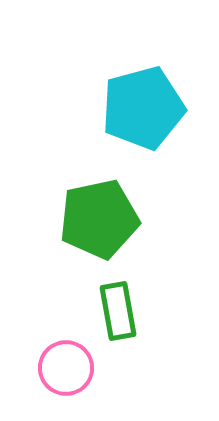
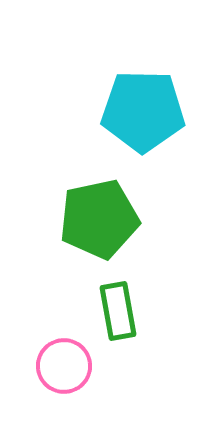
cyan pentagon: moved 3 px down; rotated 16 degrees clockwise
pink circle: moved 2 px left, 2 px up
